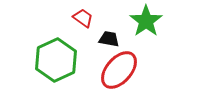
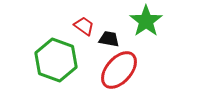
red trapezoid: moved 1 px right, 8 px down
green hexagon: rotated 15 degrees counterclockwise
